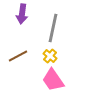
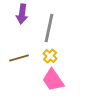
gray line: moved 4 px left
brown line: moved 1 px right, 2 px down; rotated 12 degrees clockwise
